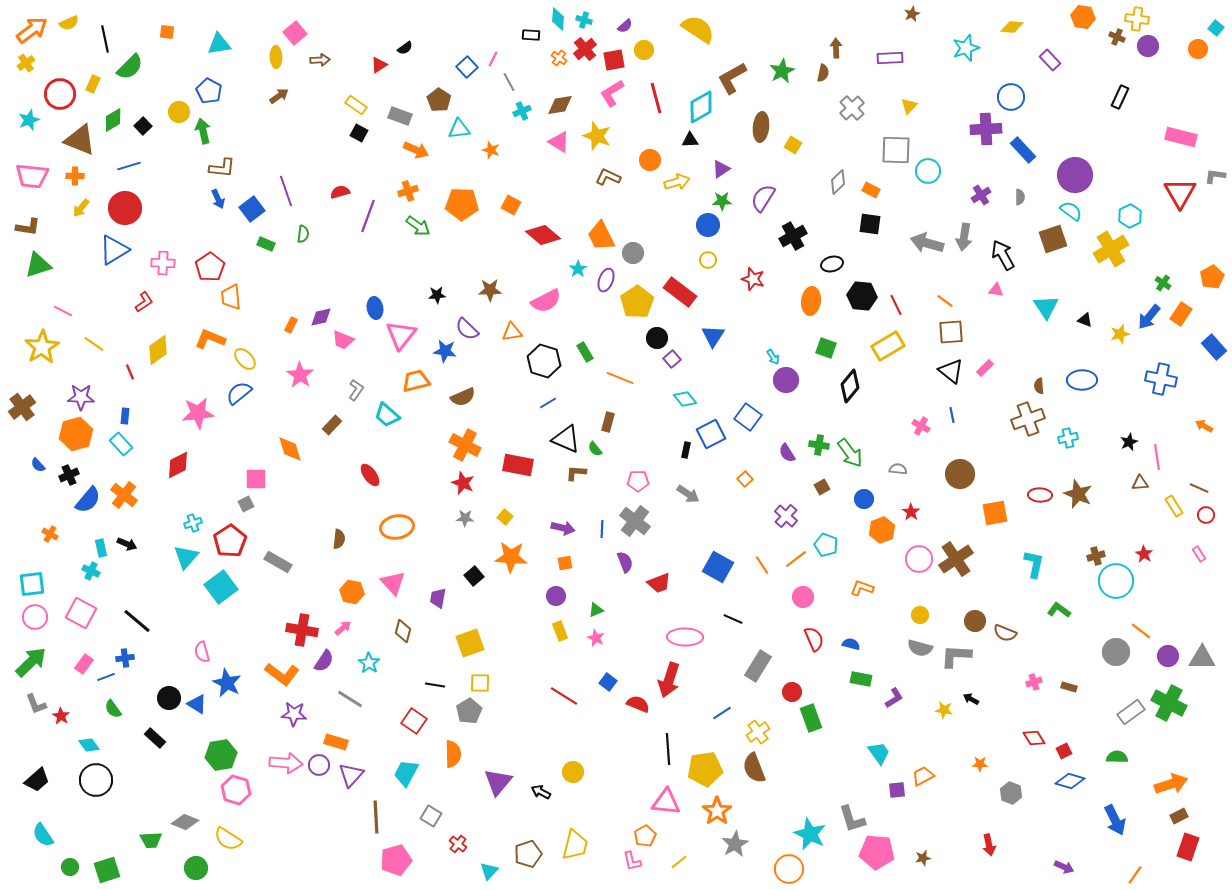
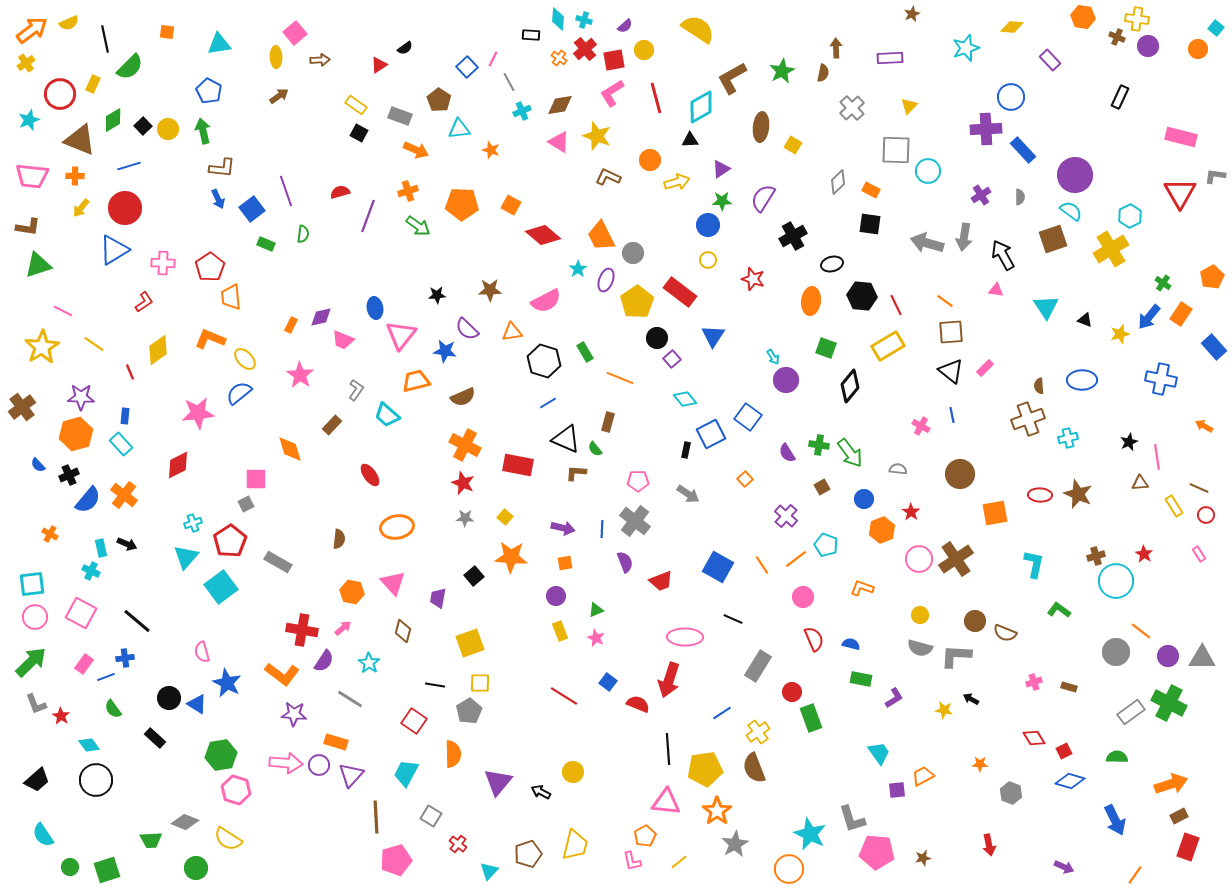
yellow circle at (179, 112): moved 11 px left, 17 px down
red trapezoid at (659, 583): moved 2 px right, 2 px up
